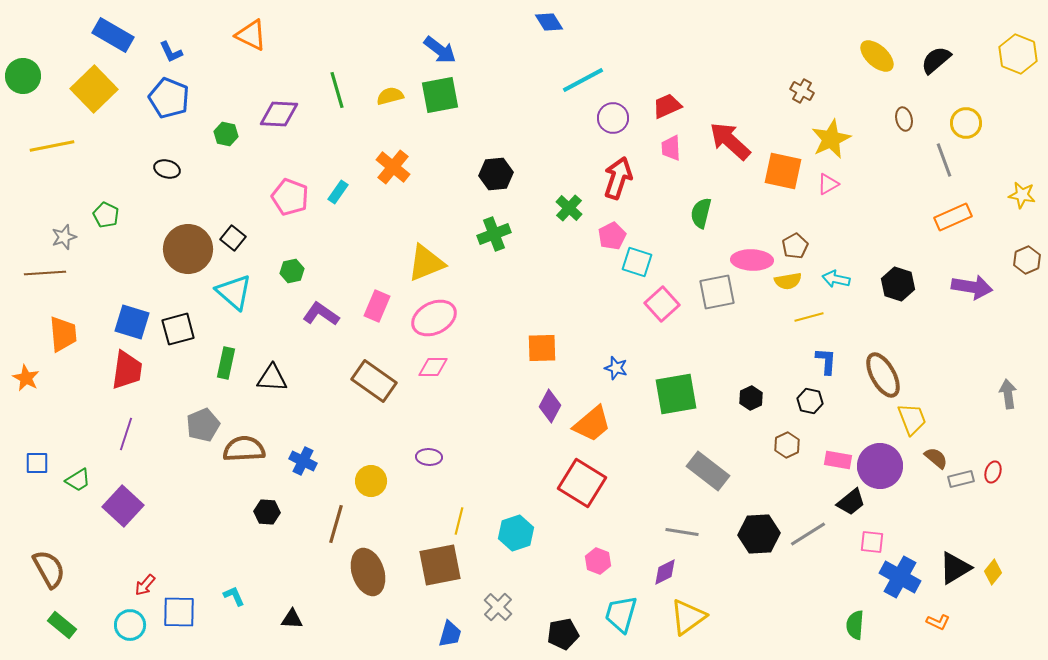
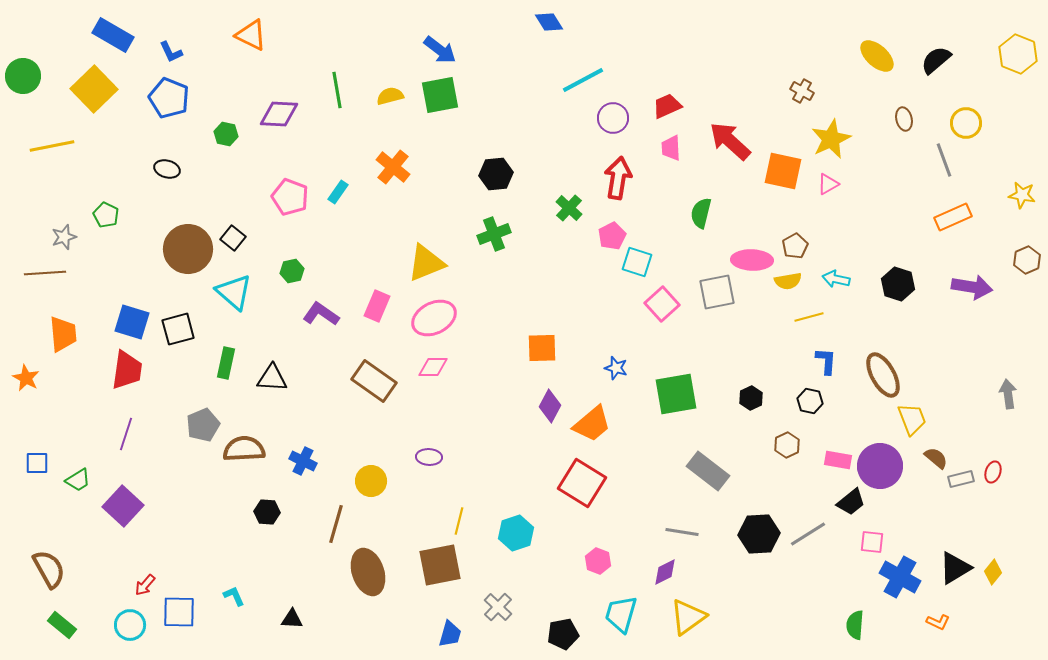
green line at (337, 90): rotated 6 degrees clockwise
red arrow at (618, 178): rotated 9 degrees counterclockwise
